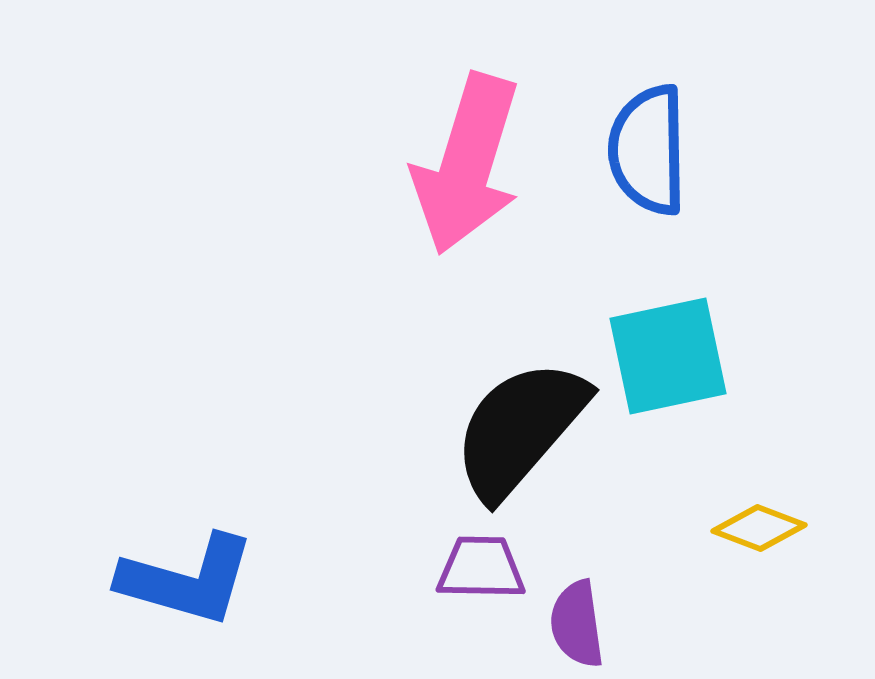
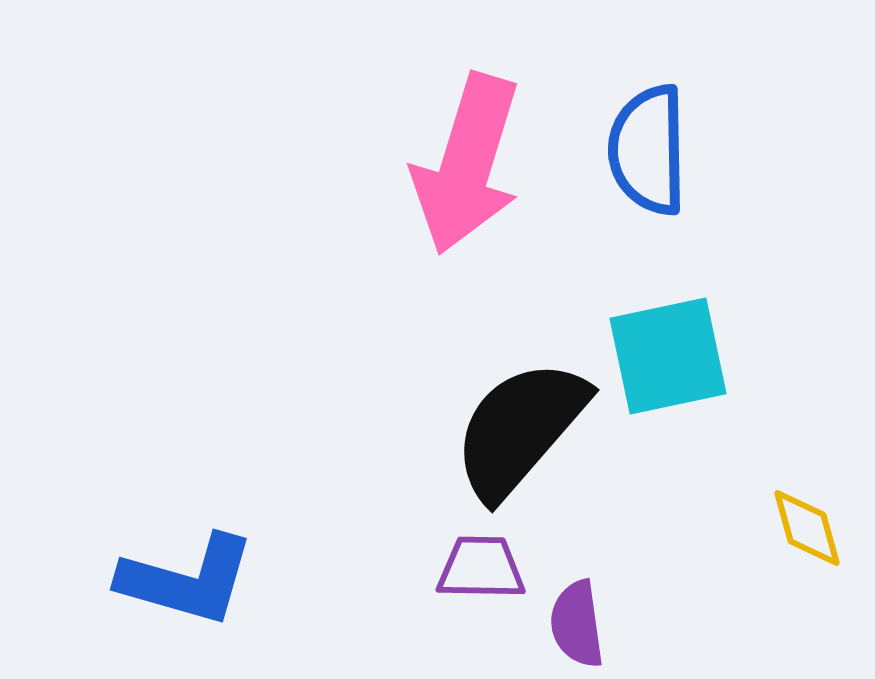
yellow diamond: moved 48 px right; rotated 54 degrees clockwise
